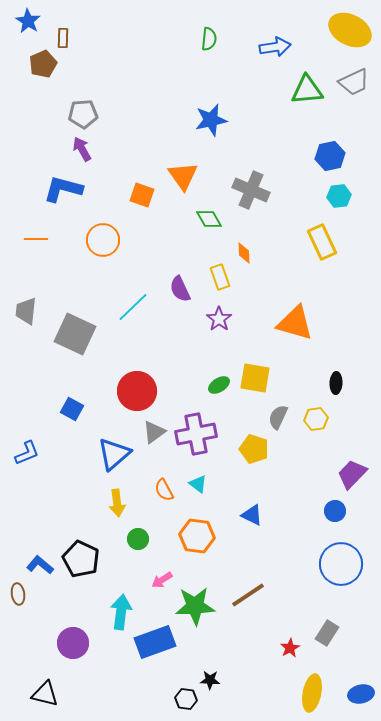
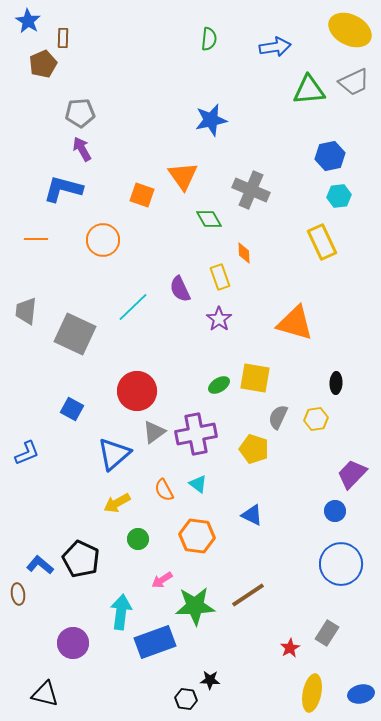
green triangle at (307, 90): moved 2 px right
gray pentagon at (83, 114): moved 3 px left, 1 px up
yellow arrow at (117, 503): rotated 68 degrees clockwise
